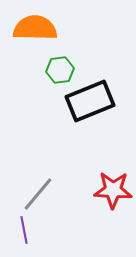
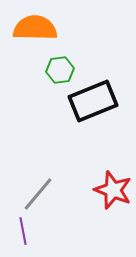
black rectangle: moved 3 px right
red star: rotated 18 degrees clockwise
purple line: moved 1 px left, 1 px down
